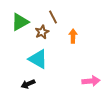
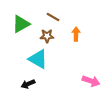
brown line: rotated 32 degrees counterclockwise
green triangle: moved 1 px right, 2 px down
brown star: moved 5 px right, 4 px down; rotated 24 degrees clockwise
orange arrow: moved 3 px right, 2 px up
pink arrow: rotated 24 degrees clockwise
